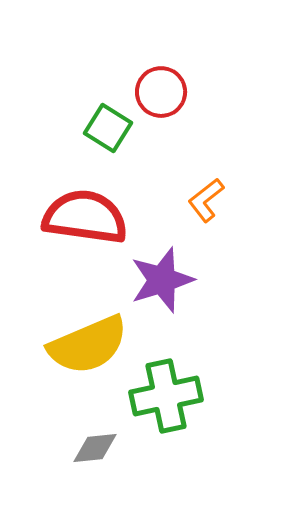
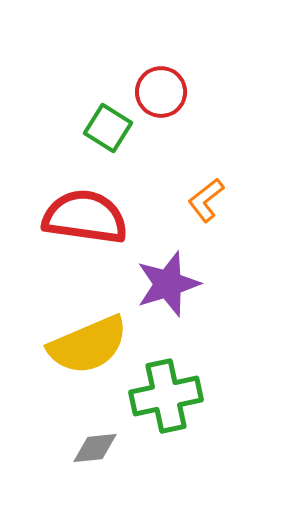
purple star: moved 6 px right, 4 px down
